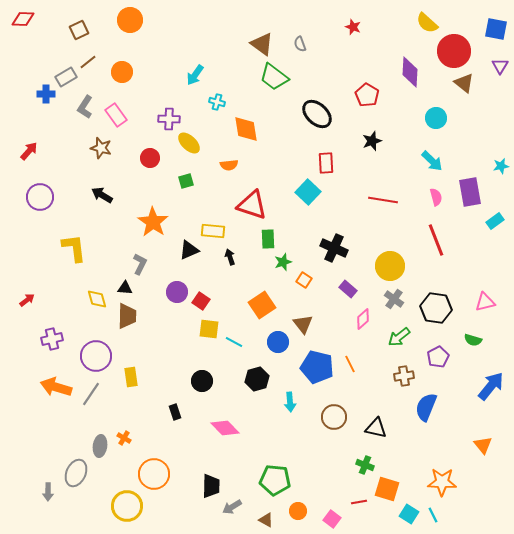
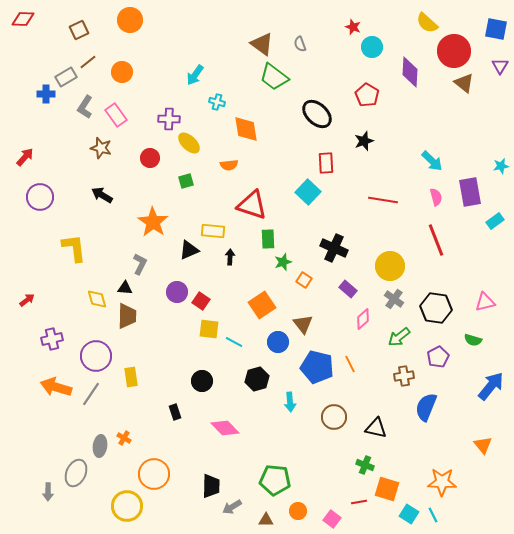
cyan circle at (436, 118): moved 64 px left, 71 px up
black star at (372, 141): moved 8 px left
red arrow at (29, 151): moved 4 px left, 6 px down
black arrow at (230, 257): rotated 21 degrees clockwise
brown triangle at (266, 520): rotated 28 degrees counterclockwise
